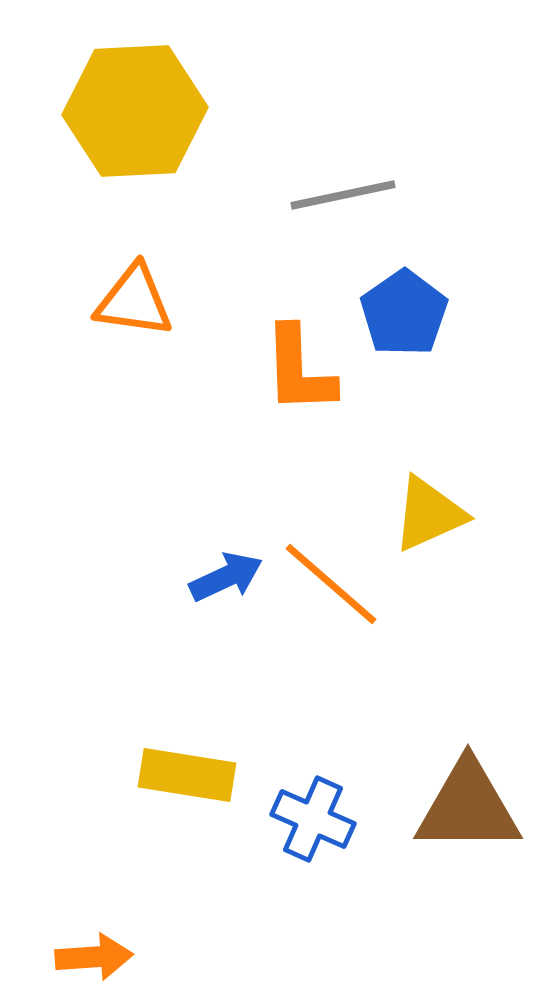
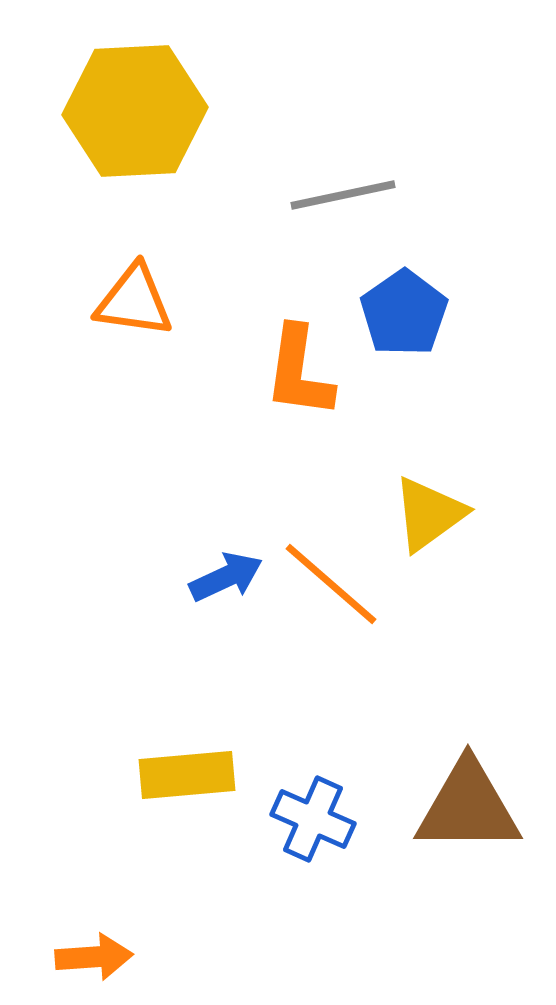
orange L-shape: moved 2 px down; rotated 10 degrees clockwise
yellow triangle: rotated 12 degrees counterclockwise
yellow rectangle: rotated 14 degrees counterclockwise
